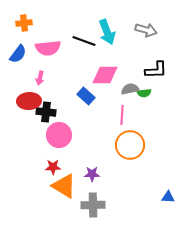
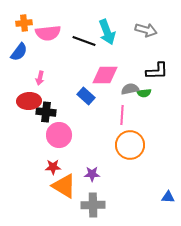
pink semicircle: moved 15 px up
blue semicircle: moved 1 px right, 2 px up
black L-shape: moved 1 px right, 1 px down
